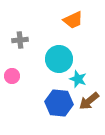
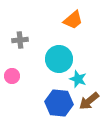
orange trapezoid: rotated 15 degrees counterclockwise
